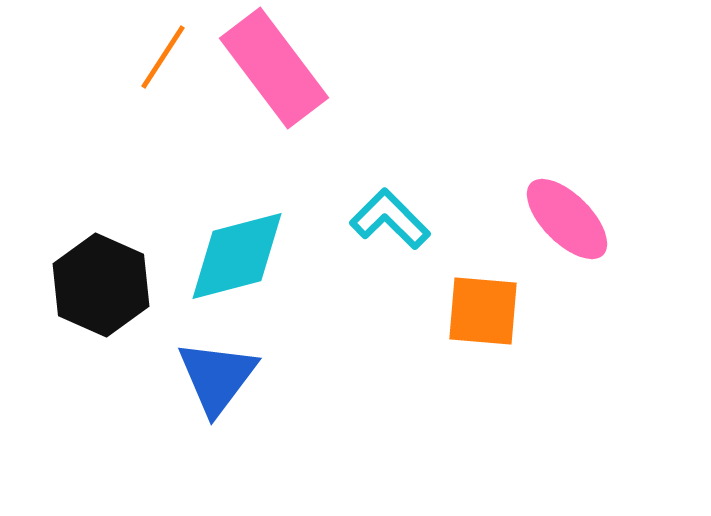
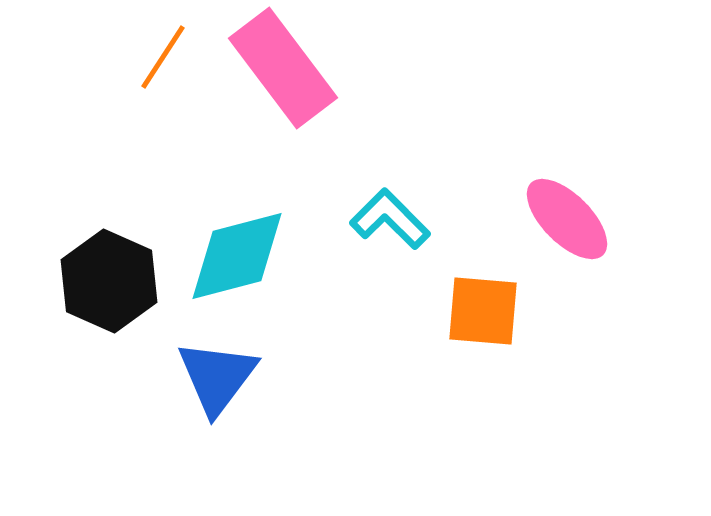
pink rectangle: moved 9 px right
black hexagon: moved 8 px right, 4 px up
